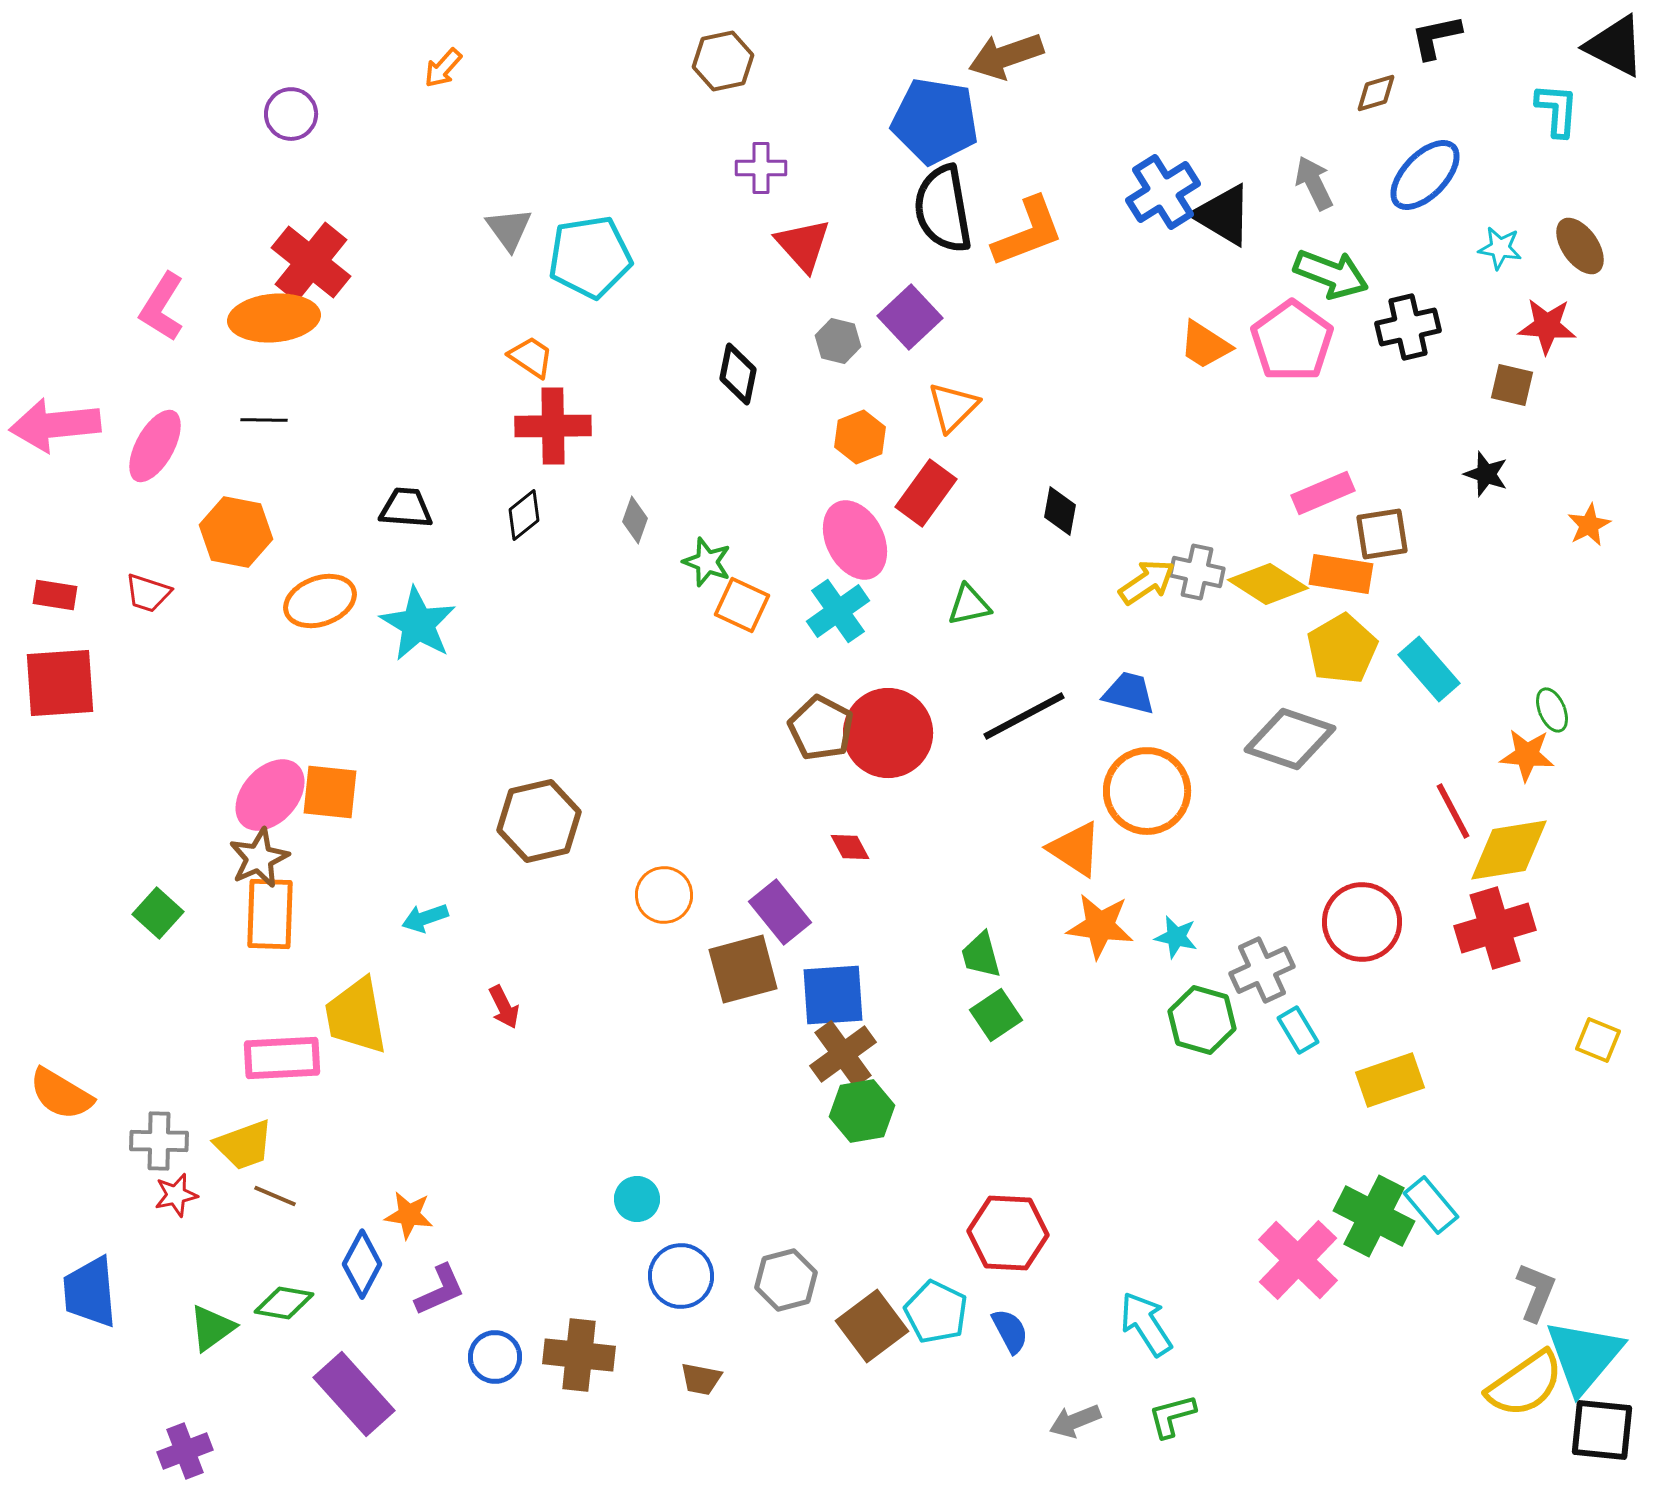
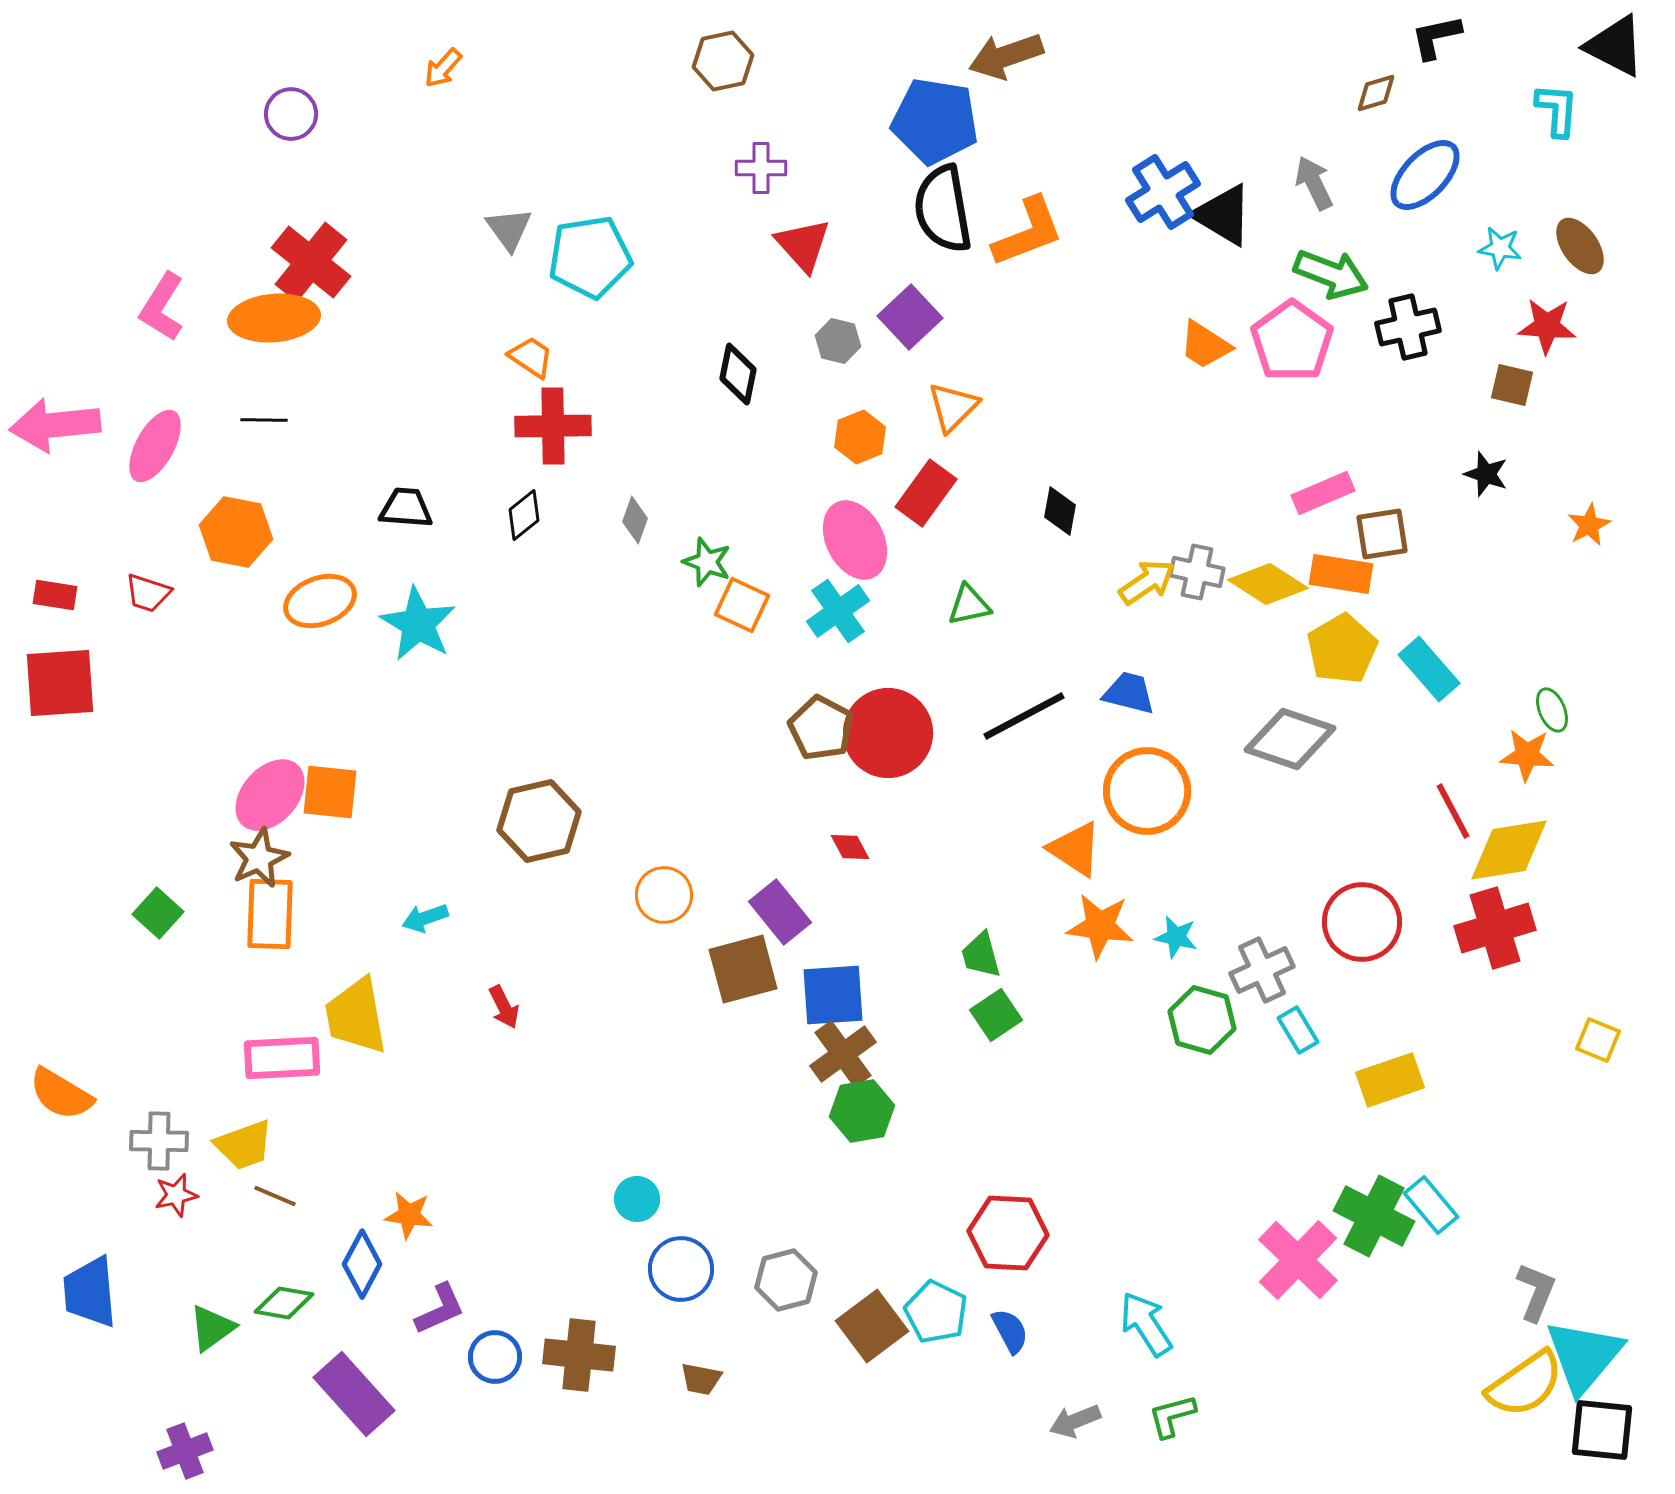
blue circle at (681, 1276): moved 7 px up
purple L-shape at (440, 1290): moved 19 px down
